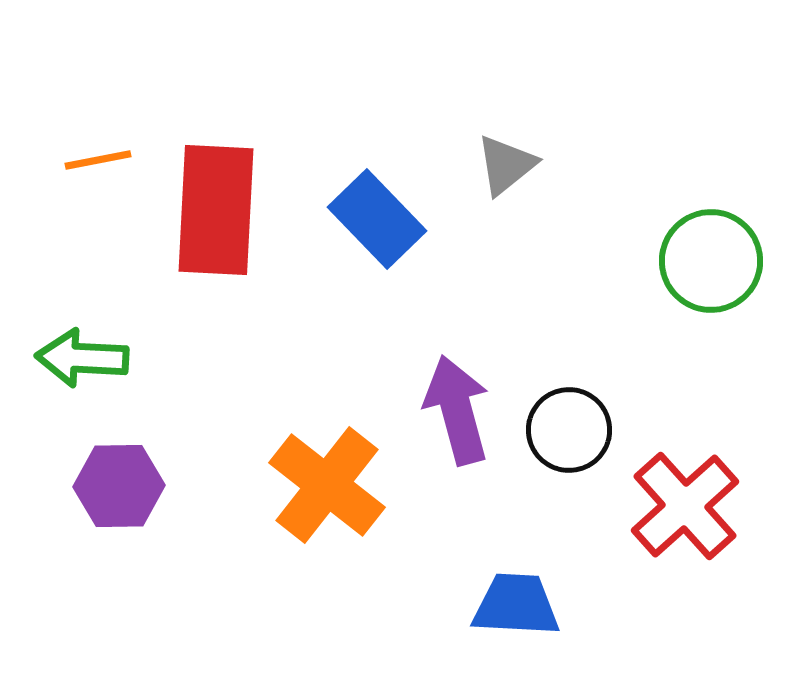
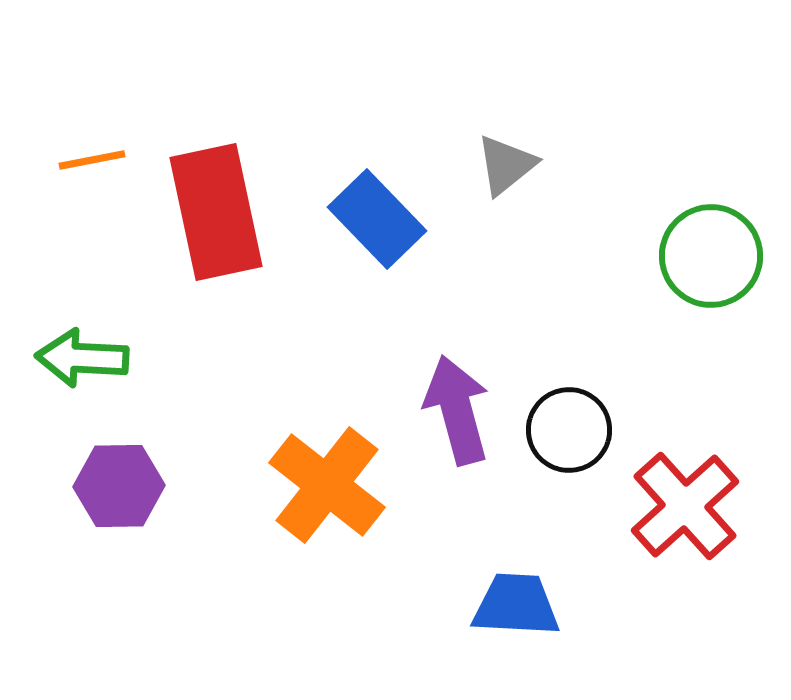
orange line: moved 6 px left
red rectangle: moved 2 px down; rotated 15 degrees counterclockwise
green circle: moved 5 px up
